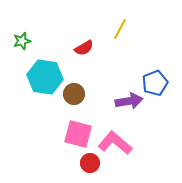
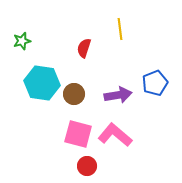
yellow line: rotated 35 degrees counterclockwise
red semicircle: rotated 138 degrees clockwise
cyan hexagon: moved 3 px left, 6 px down
purple arrow: moved 11 px left, 6 px up
pink L-shape: moved 8 px up
red circle: moved 3 px left, 3 px down
